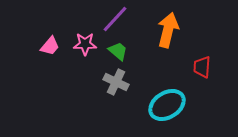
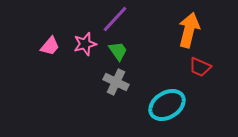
orange arrow: moved 21 px right
pink star: rotated 15 degrees counterclockwise
green trapezoid: rotated 15 degrees clockwise
red trapezoid: moved 2 px left; rotated 70 degrees counterclockwise
